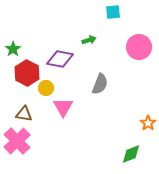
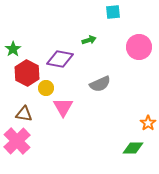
gray semicircle: rotated 45 degrees clockwise
green diamond: moved 2 px right, 6 px up; rotated 20 degrees clockwise
